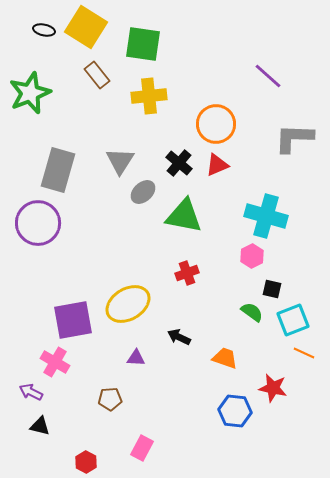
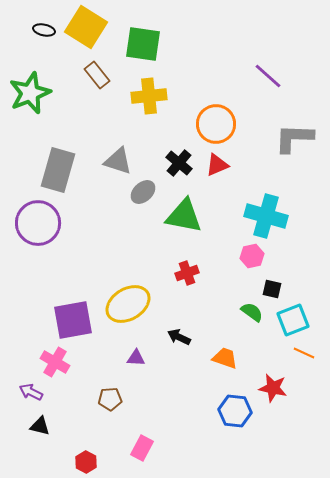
gray triangle: moved 2 px left; rotated 44 degrees counterclockwise
pink hexagon: rotated 15 degrees clockwise
